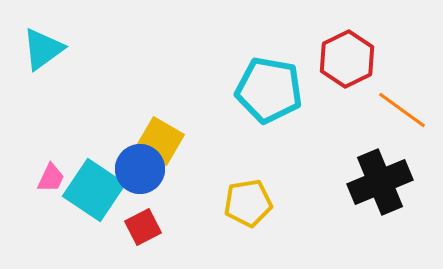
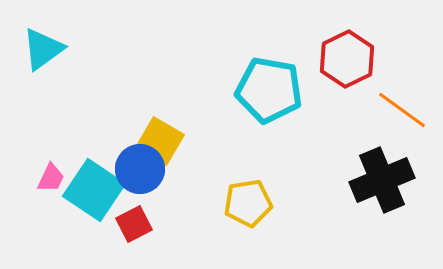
black cross: moved 2 px right, 2 px up
red square: moved 9 px left, 3 px up
